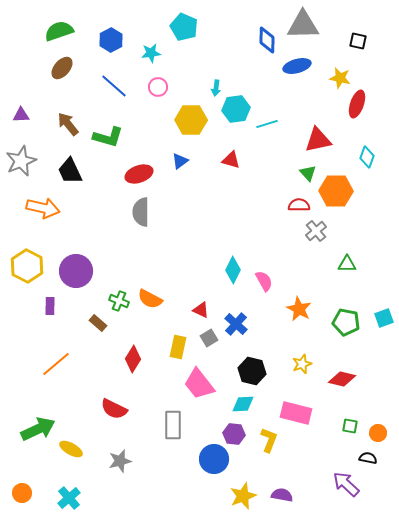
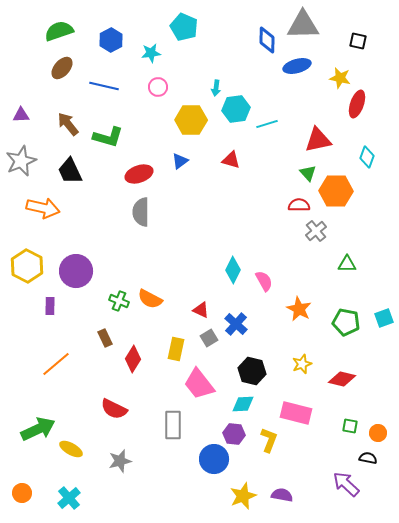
blue line at (114, 86): moved 10 px left; rotated 28 degrees counterclockwise
brown rectangle at (98, 323): moved 7 px right, 15 px down; rotated 24 degrees clockwise
yellow rectangle at (178, 347): moved 2 px left, 2 px down
